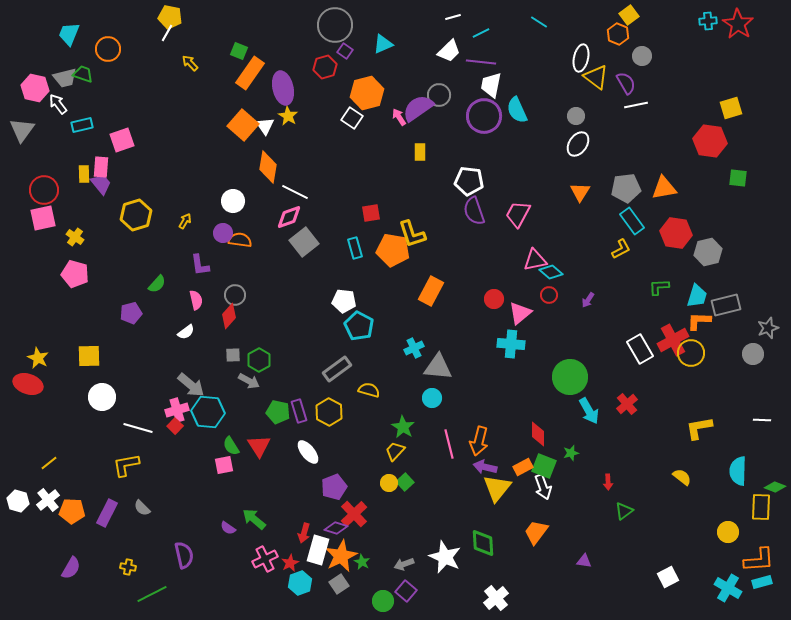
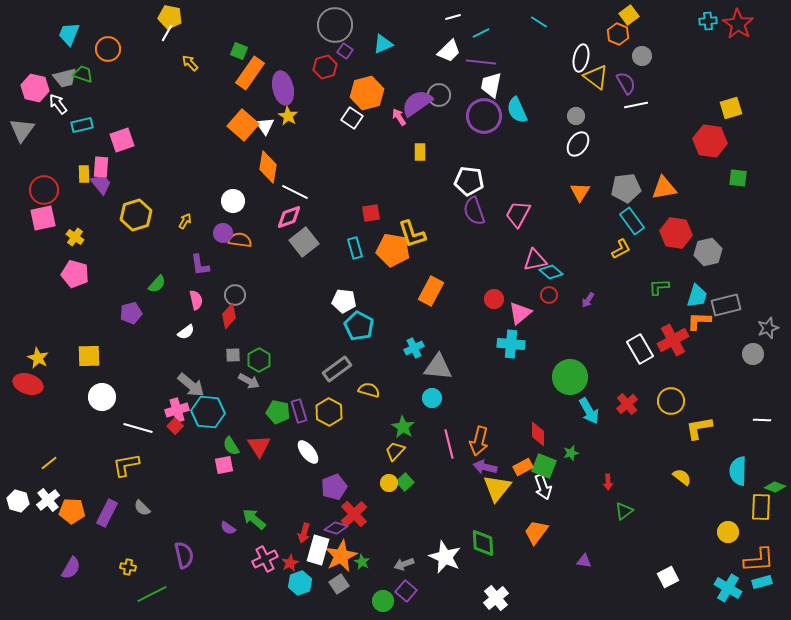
purple semicircle at (418, 108): moved 1 px left, 5 px up
yellow circle at (691, 353): moved 20 px left, 48 px down
